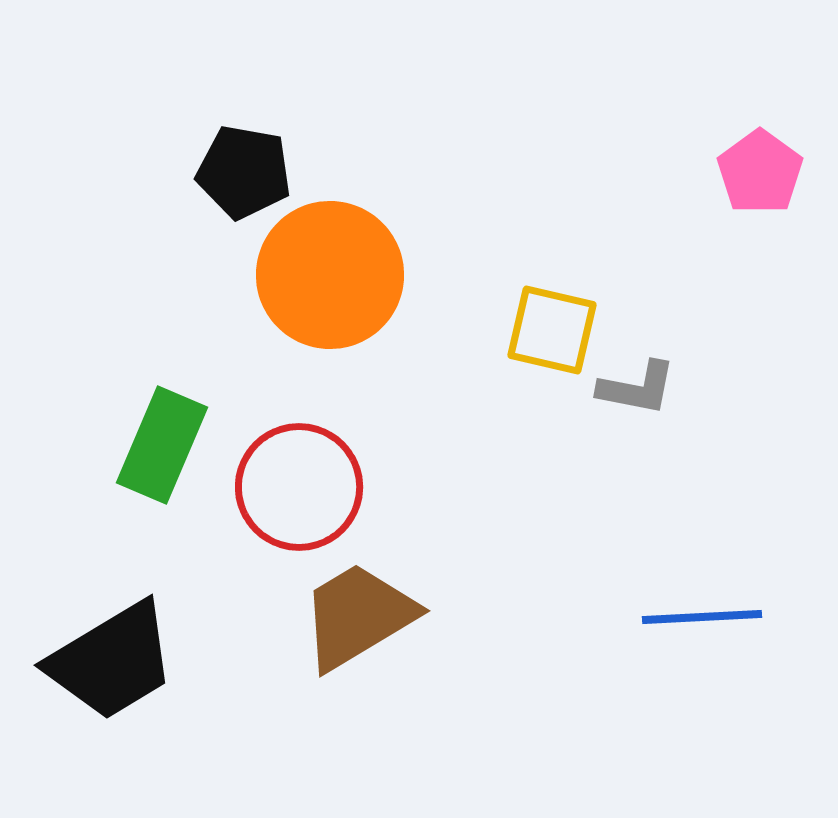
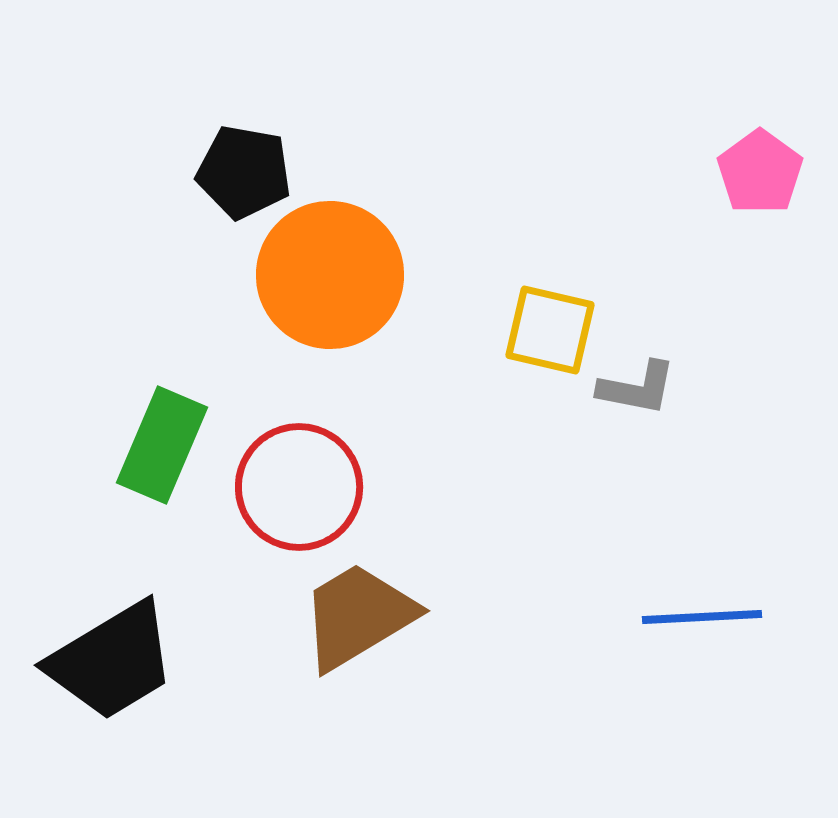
yellow square: moved 2 px left
